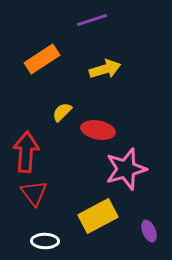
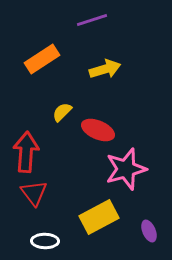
red ellipse: rotated 12 degrees clockwise
yellow rectangle: moved 1 px right, 1 px down
